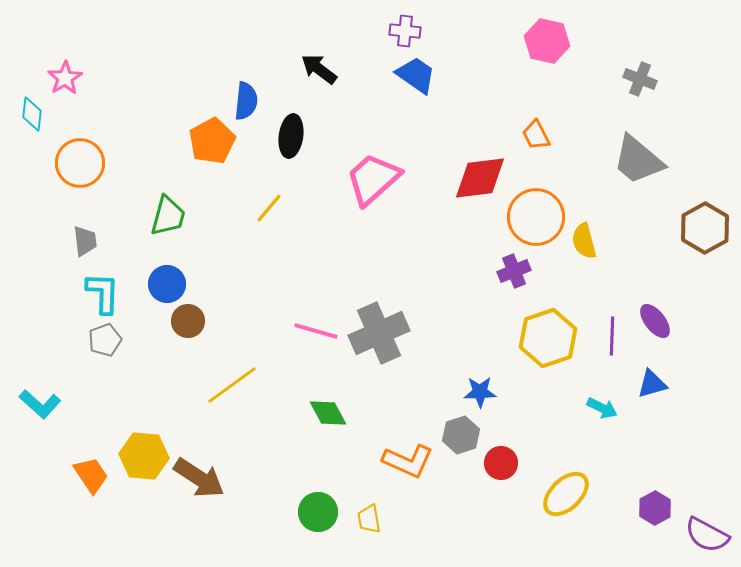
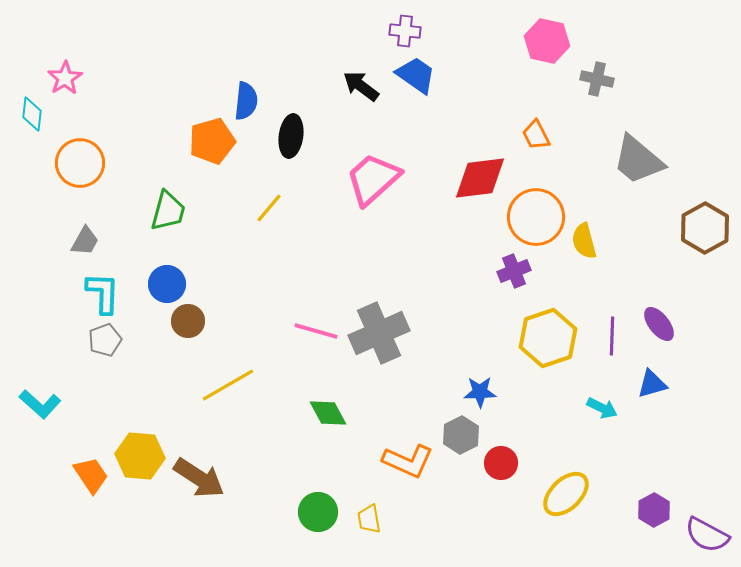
black arrow at (319, 69): moved 42 px right, 17 px down
gray cross at (640, 79): moved 43 px left; rotated 8 degrees counterclockwise
orange pentagon at (212, 141): rotated 12 degrees clockwise
green trapezoid at (168, 216): moved 5 px up
gray trapezoid at (85, 241): rotated 36 degrees clockwise
purple ellipse at (655, 321): moved 4 px right, 3 px down
yellow line at (232, 385): moved 4 px left; rotated 6 degrees clockwise
gray hexagon at (461, 435): rotated 9 degrees counterclockwise
yellow hexagon at (144, 456): moved 4 px left
purple hexagon at (655, 508): moved 1 px left, 2 px down
